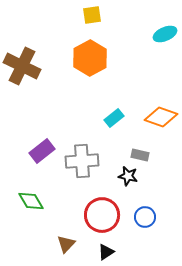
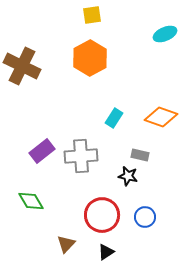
cyan rectangle: rotated 18 degrees counterclockwise
gray cross: moved 1 px left, 5 px up
